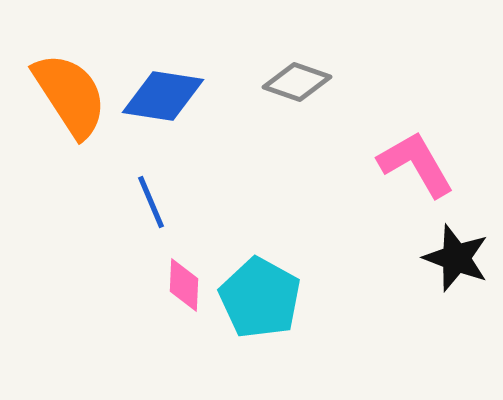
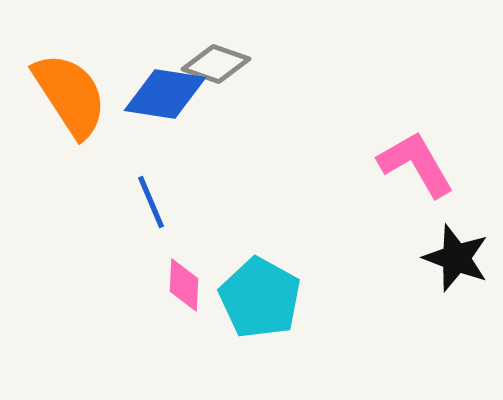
gray diamond: moved 81 px left, 18 px up
blue diamond: moved 2 px right, 2 px up
